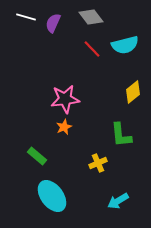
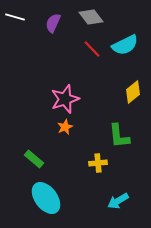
white line: moved 11 px left
cyan semicircle: rotated 12 degrees counterclockwise
pink star: rotated 12 degrees counterclockwise
orange star: moved 1 px right
green L-shape: moved 2 px left, 1 px down
green rectangle: moved 3 px left, 3 px down
yellow cross: rotated 18 degrees clockwise
cyan ellipse: moved 6 px left, 2 px down
